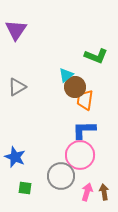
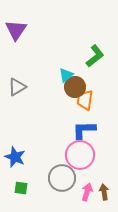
green L-shape: moved 1 px left; rotated 60 degrees counterclockwise
gray circle: moved 1 px right, 2 px down
green square: moved 4 px left
